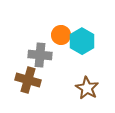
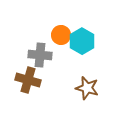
brown star: rotated 15 degrees counterclockwise
